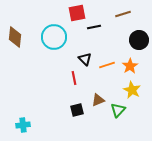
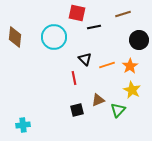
red square: rotated 24 degrees clockwise
